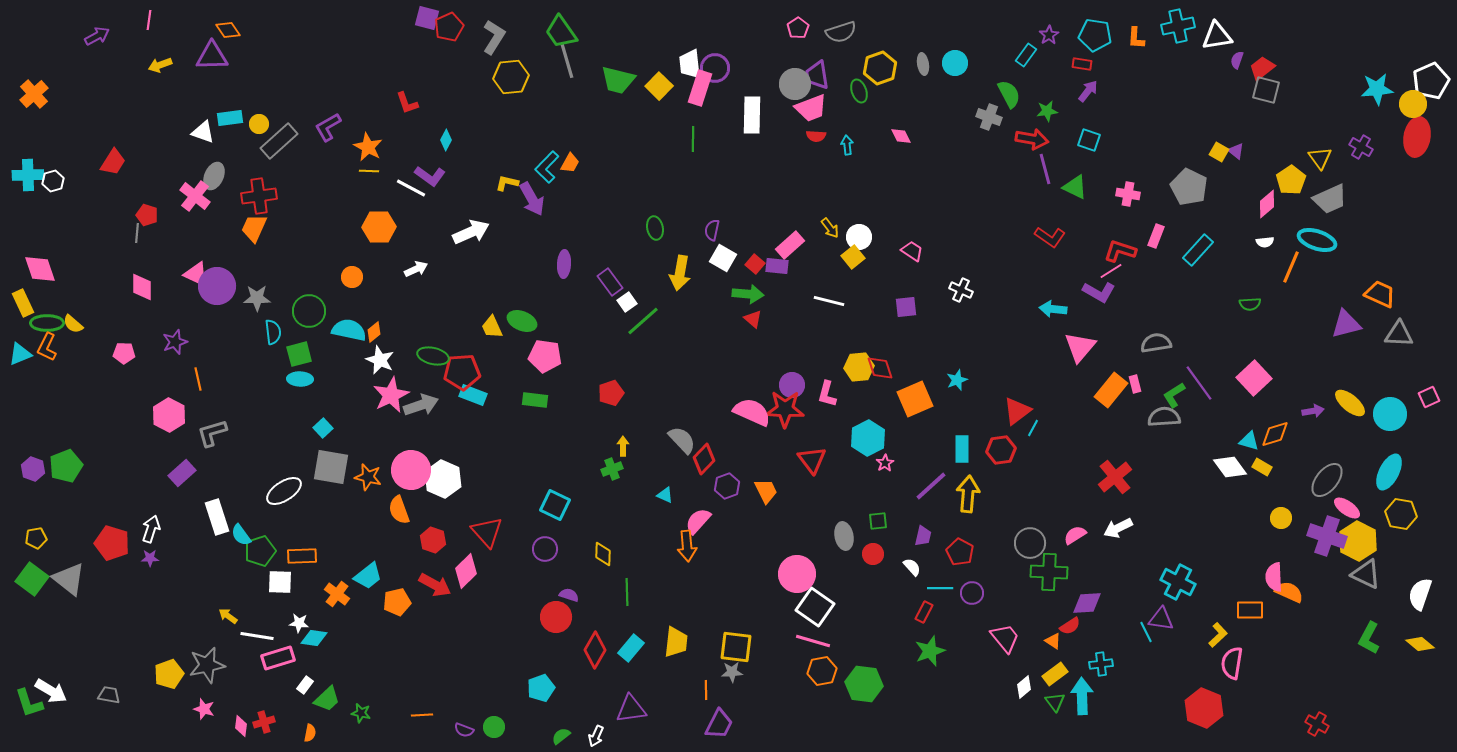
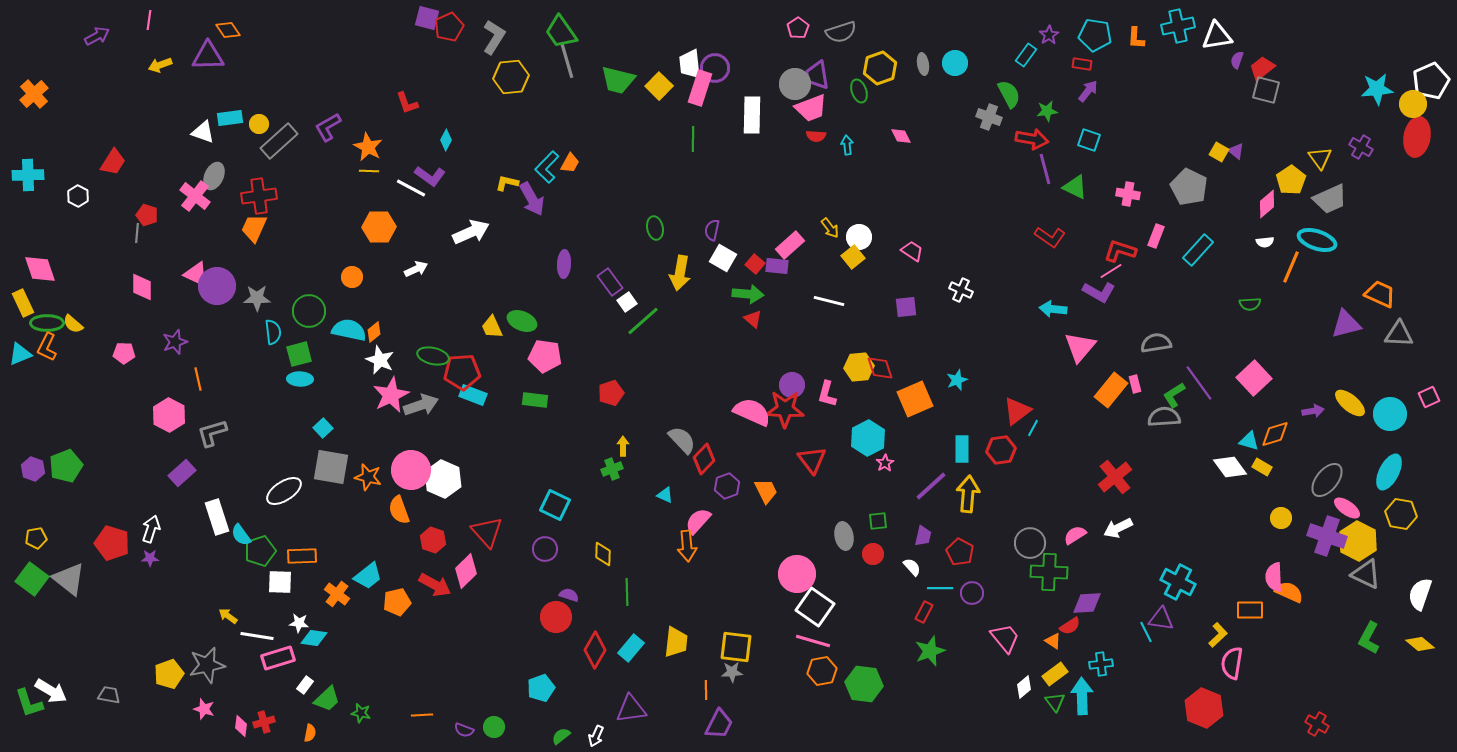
purple triangle at (212, 56): moved 4 px left
white hexagon at (53, 181): moved 25 px right, 15 px down; rotated 15 degrees counterclockwise
